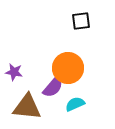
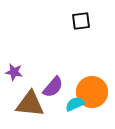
orange circle: moved 24 px right, 24 px down
brown triangle: moved 3 px right, 3 px up
